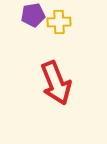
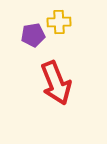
purple pentagon: moved 20 px down
